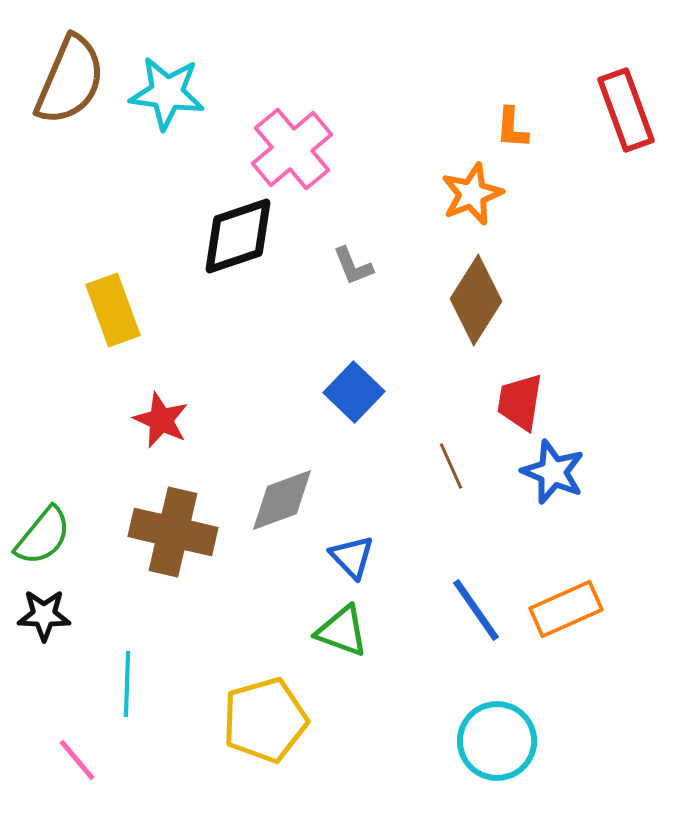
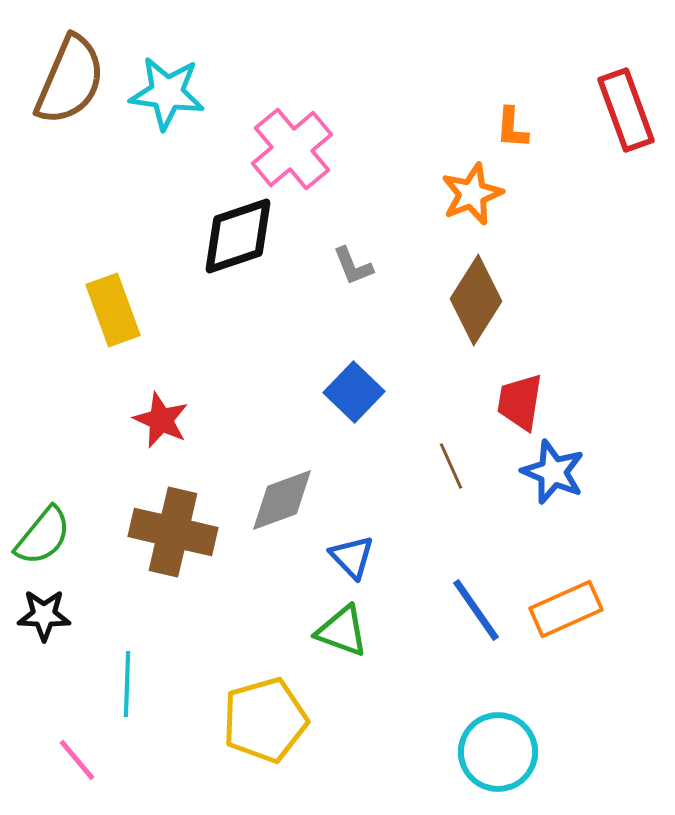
cyan circle: moved 1 px right, 11 px down
